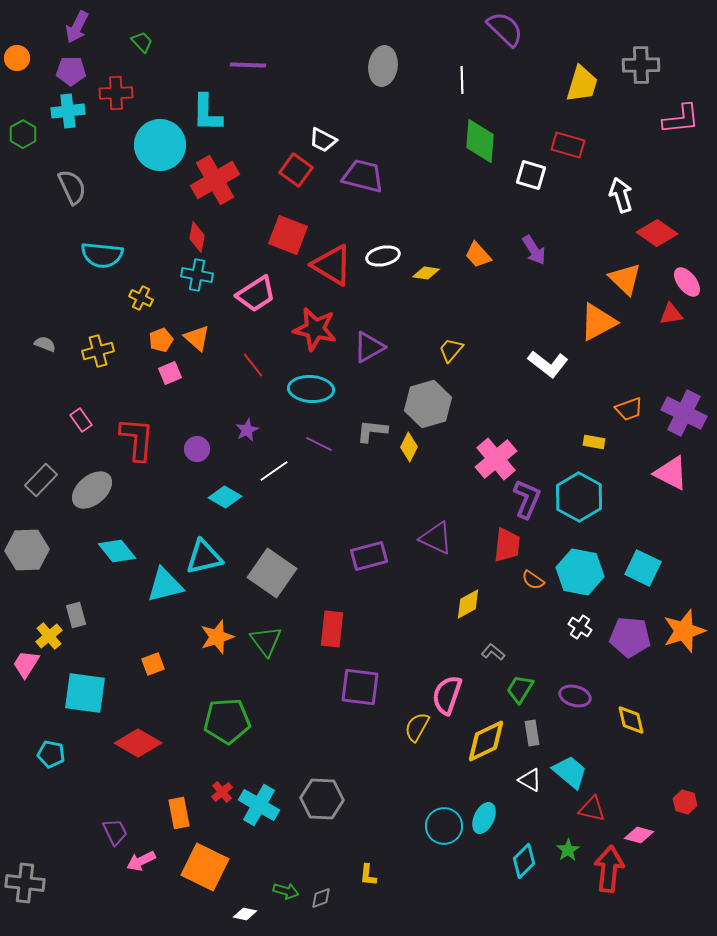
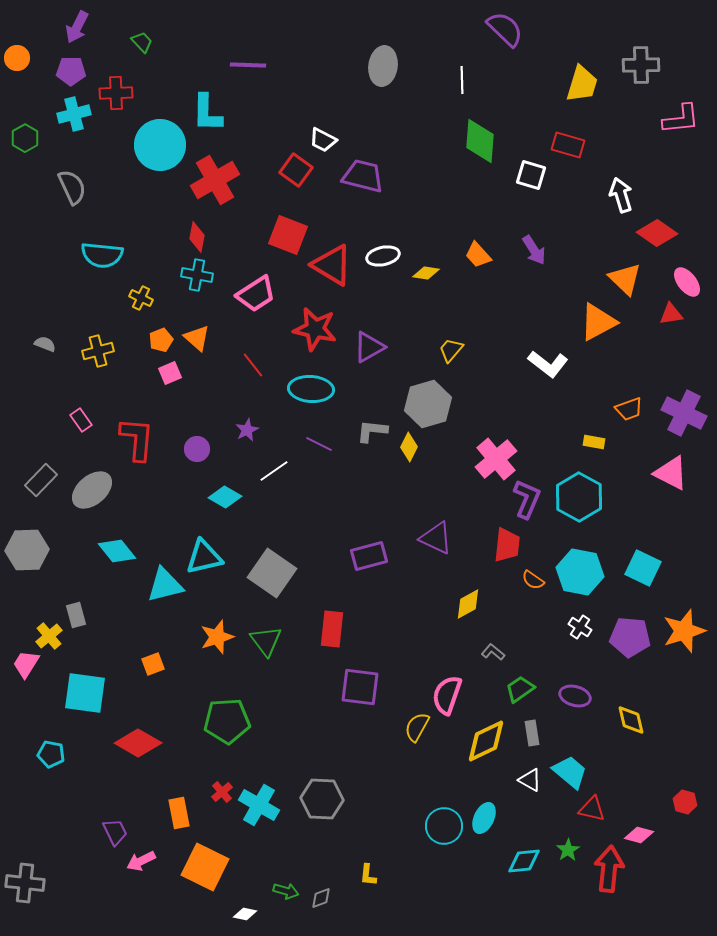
cyan cross at (68, 111): moved 6 px right, 3 px down; rotated 8 degrees counterclockwise
green hexagon at (23, 134): moved 2 px right, 4 px down
green trapezoid at (520, 689): rotated 24 degrees clockwise
cyan diamond at (524, 861): rotated 40 degrees clockwise
